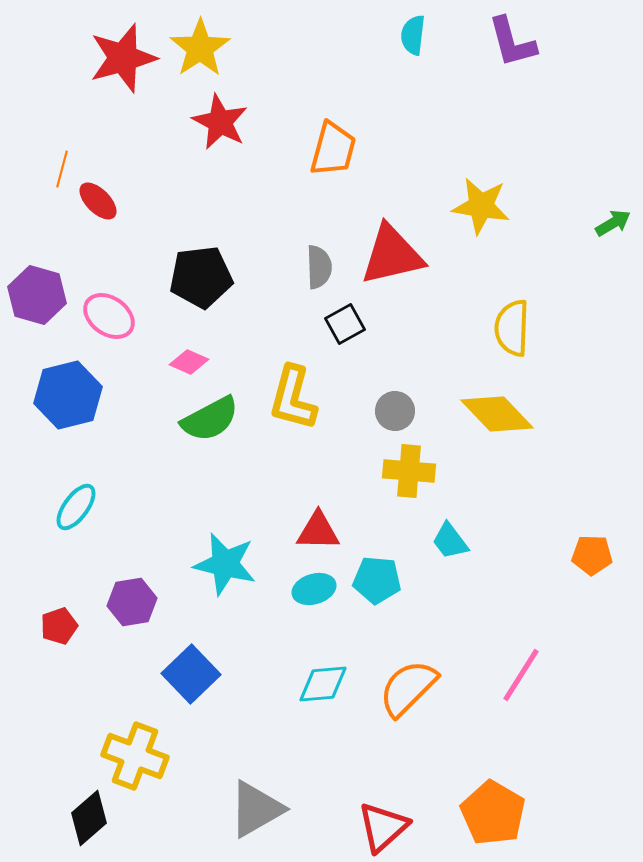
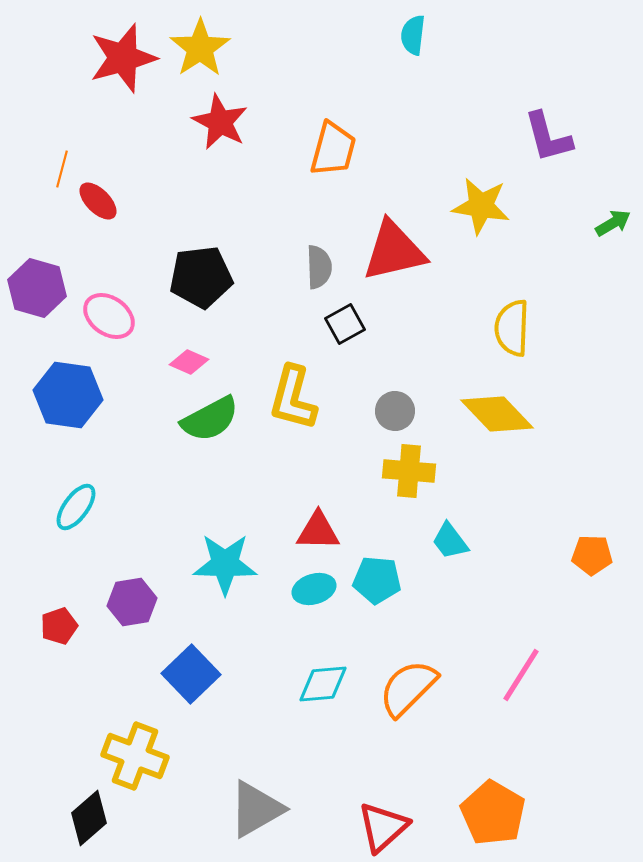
purple L-shape at (512, 42): moved 36 px right, 95 px down
red triangle at (392, 255): moved 2 px right, 4 px up
purple hexagon at (37, 295): moved 7 px up
blue hexagon at (68, 395): rotated 22 degrees clockwise
cyan star at (225, 564): rotated 12 degrees counterclockwise
